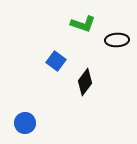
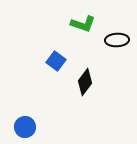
blue circle: moved 4 px down
